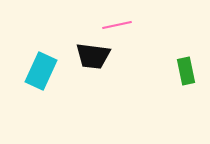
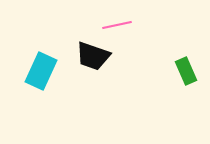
black trapezoid: rotated 12 degrees clockwise
green rectangle: rotated 12 degrees counterclockwise
